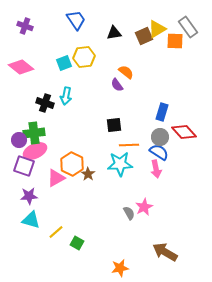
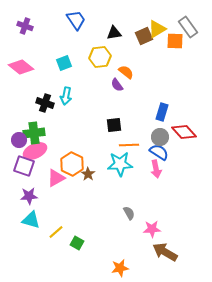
yellow hexagon: moved 16 px right
pink star: moved 8 px right, 22 px down; rotated 24 degrees clockwise
